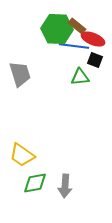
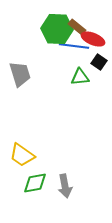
brown rectangle: moved 1 px down
black square: moved 4 px right, 2 px down; rotated 14 degrees clockwise
gray arrow: rotated 15 degrees counterclockwise
